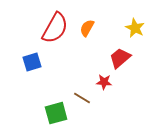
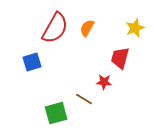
yellow star: rotated 24 degrees clockwise
red trapezoid: rotated 35 degrees counterclockwise
brown line: moved 2 px right, 1 px down
